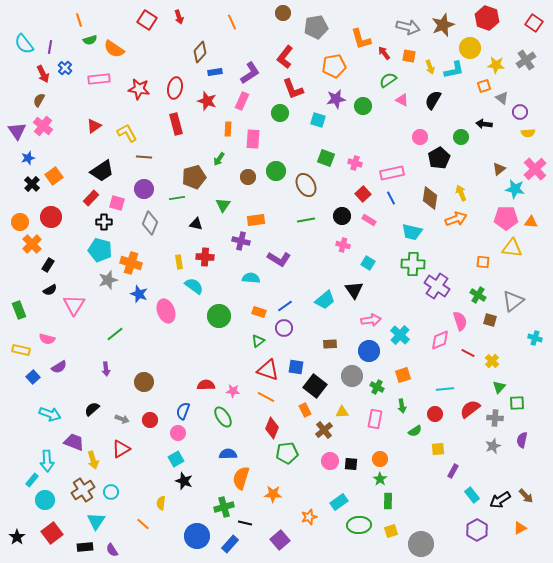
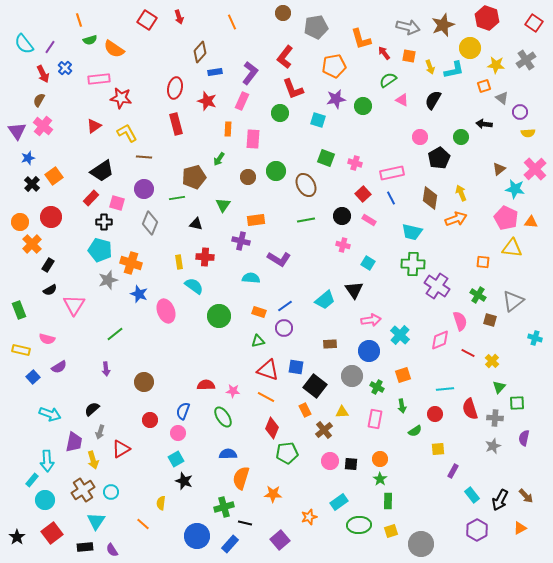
purple line at (50, 47): rotated 24 degrees clockwise
purple L-shape at (250, 73): rotated 20 degrees counterclockwise
red star at (139, 89): moved 18 px left, 9 px down
pink pentagon at (506, 218): rotated 25 degrees clockwise
green triangle at (258, 341): rotated 24 degrees clockwise
red semicircle at (470, 409): rotated 70 degrees counterclockwise
gray arrow at (122, 419): moved 22 px left, 13 px down; rotated 88 degrees clockwise
purple semicircle at (522, 440): moved 2 px right, 2 px up
purple trapezoid at (74, 442): rotated 80 degrees clockwise
black arrow at (500, 500): rotated 30 degrees counterclockwise
